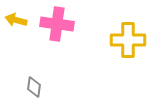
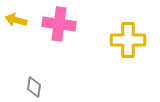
pink cross: moved 2 px right
